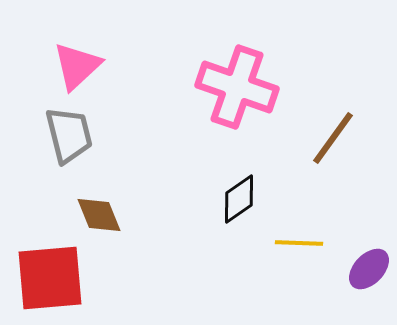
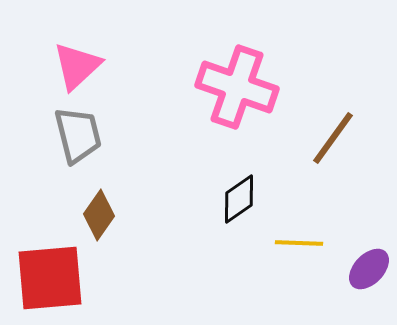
gray trapezoid: moved 9 px right
brown diamond: rotated 57 degrees clockwise
